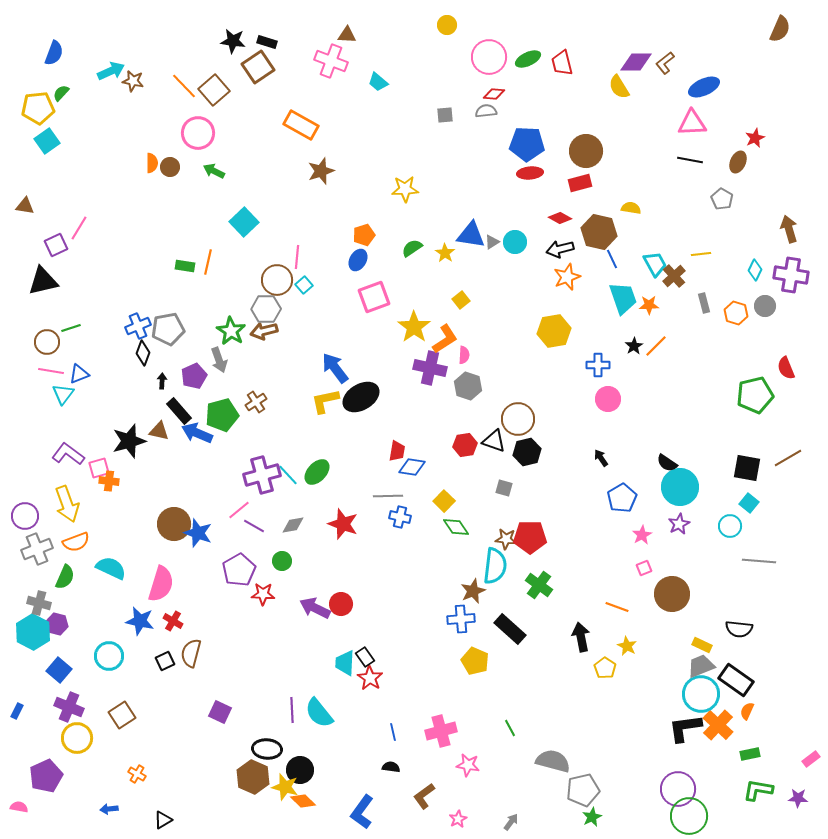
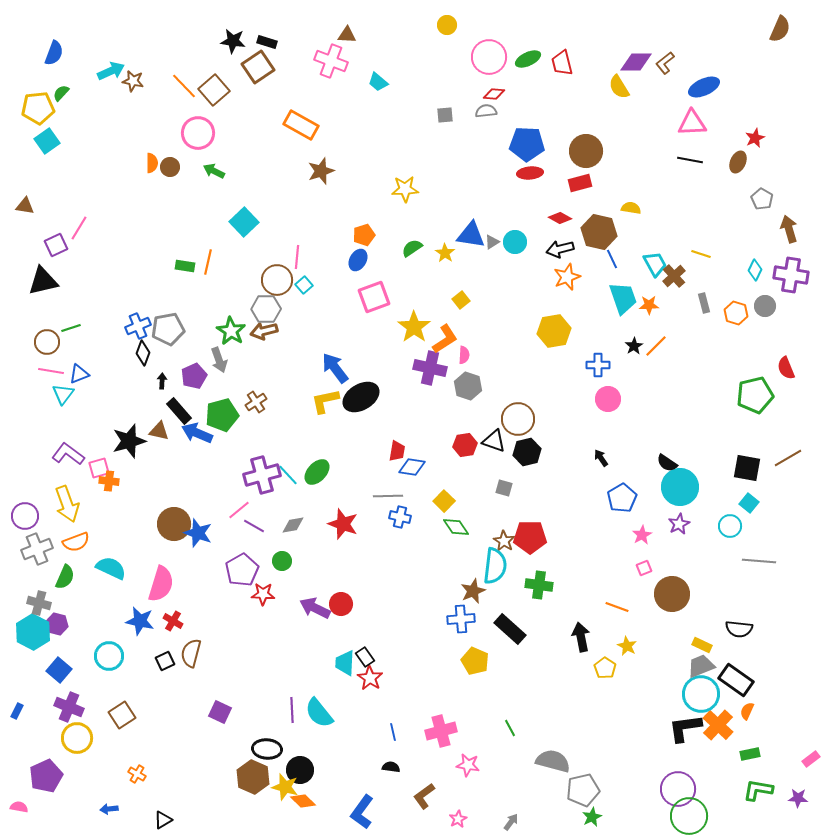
gray pentagon at (722, 199): moved 40 px right
yellow line at (701, 254): rotated 24 degrees clockwise
brown star at (506, 539): moved 2 px left, 2 px down; rotated 25 degrees clockwise
purple pentagon at (239, 570): moved 3 px right
green cross at (539, 585): rotated 28 degrees counterclockwise
